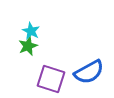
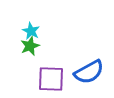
green star: moved 2 px right
purple square: rotated 16 degrees counterclockwise
